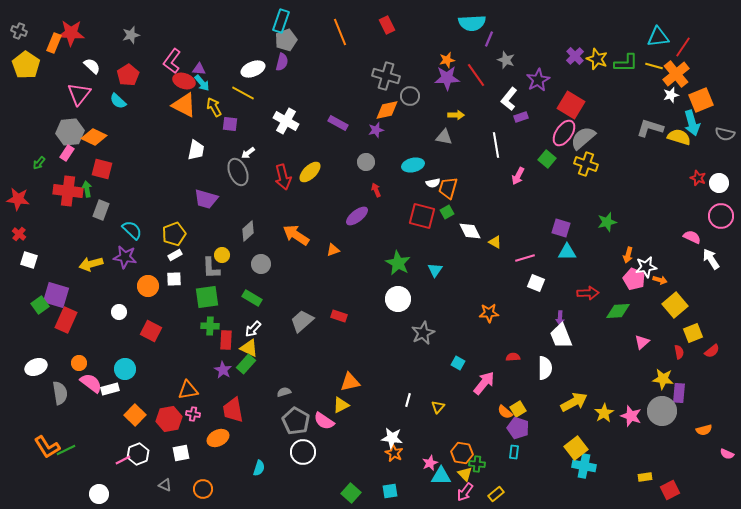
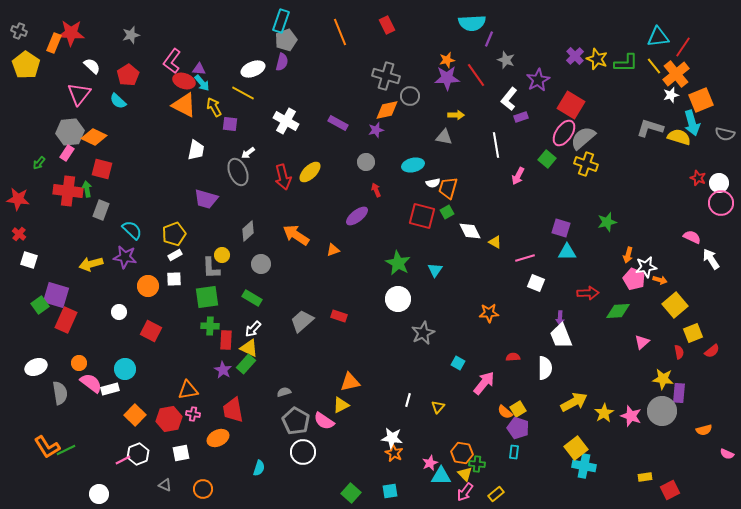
yellow line at (654, 66): rotated 36 degrees clockwise
pink circle at (721, 216): moved 13 px up
